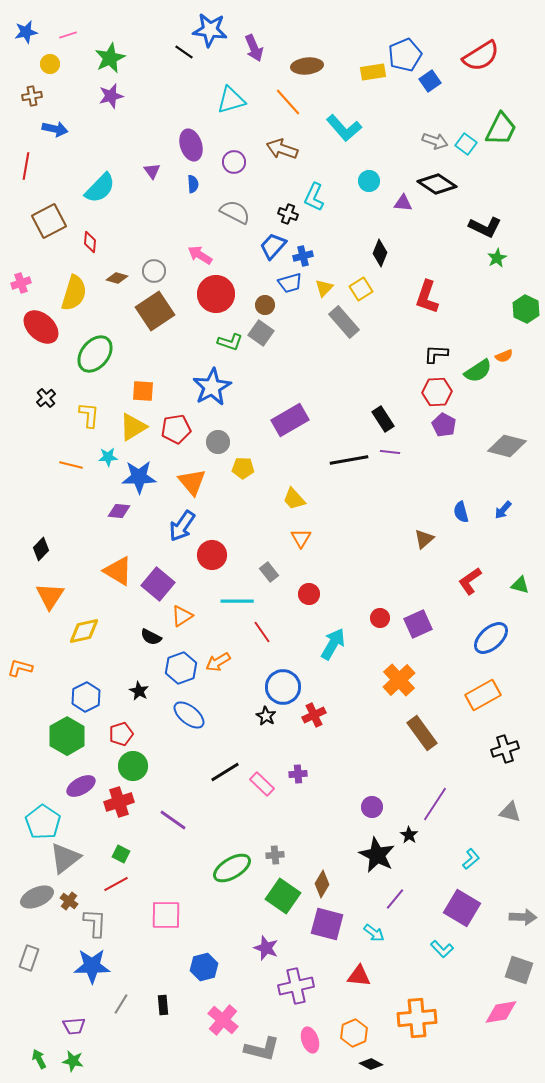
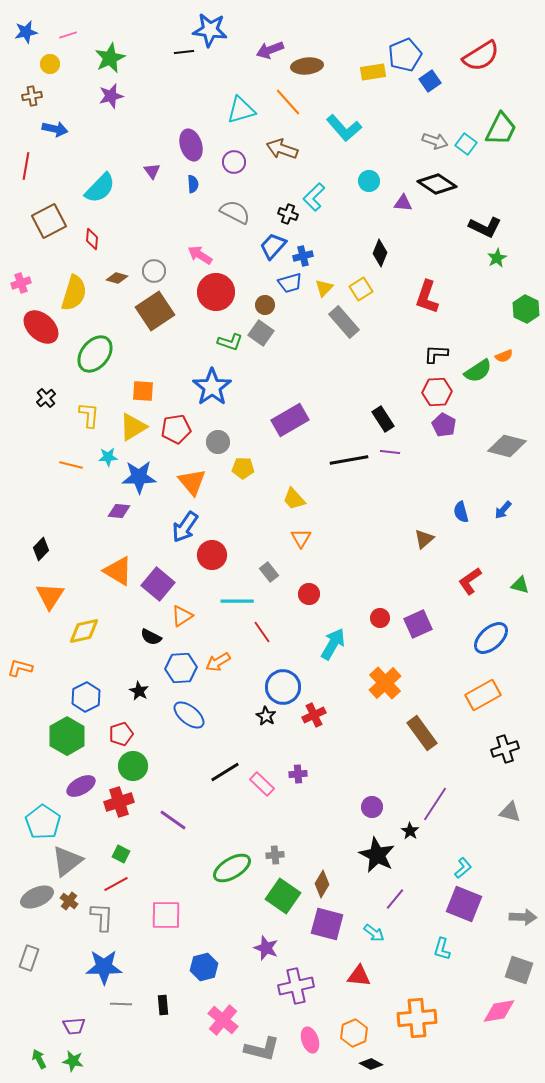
purple arrow at (254, 48): moved 16 px right, 2 px down; rotated 92 degrees clockwise
black line at (184, 52): rotated 42 degrees counterclockwise
cyan triangle at (231, 100): moved 10 px right, 10 px down
cyan L-shape at (314, 197): rotated 20 degrees clockwise
red diamond at (90, 242): moved 2 px right, 3 px up
red circle at (216, 294): moved 2 px up
blue star at (212, 387): rotated 6 degrees counterclockwise
blue arrow at (182, 526): moved 3 px right, 1 px down
blue hexagon at (181, 668): rotated 16 degrees clockwise
orange cross at (399, 680): moved 14 px left, 3 px down
black star at (409, 835): moved 1 px right, 4 px up
gray triangle at (65, 858): moved 2 px right, 3 px down
cyan L-shape at (471, 859): moved 8 px left, 9 px down
purple square at (462, 908): moved 2 px right, 4 px up; rotated 9 degrees counterclockwise
gray L-shape at (95, 923): moved 7 px right, 6 px up
cyan L-shape at (442, 949): rotated 60 degrees clockwise
blue star at (92, 966): moved 12 px right, 1 px down
gray line at (121, 1004): rotated 60 degrees clockwise
pink diamond at (501, 1012): moved 2 px left, 1 px up
